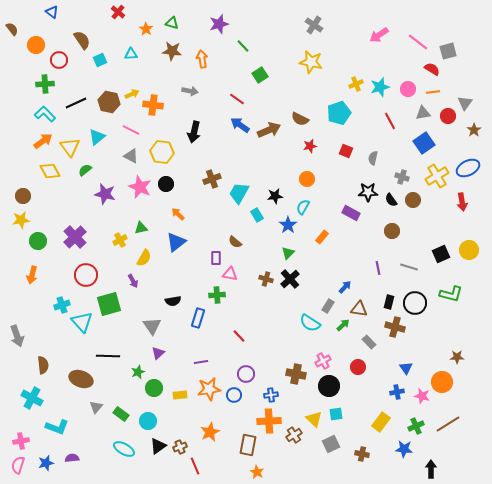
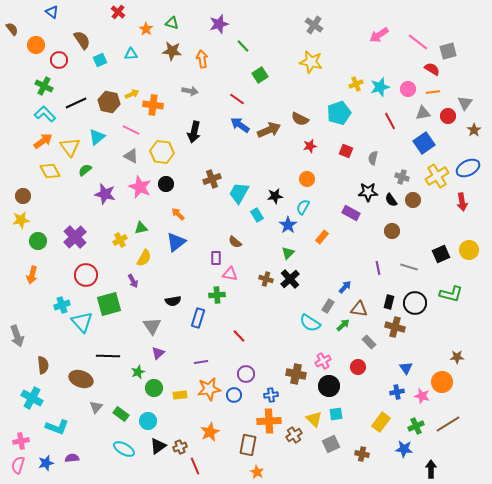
green cross at (45, 84): moved 1 px left, 2 px down; rotated 30 degrees clockwise
